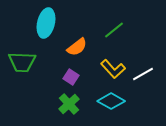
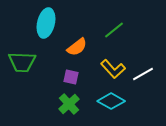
purple square: rotated 21 degrees counterclockwise
